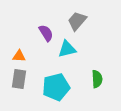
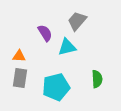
purple semicircle: moved 1 px left
cyan triangle: moved 2 px up
gray rectangle: moved 1 px right, 1 px up
